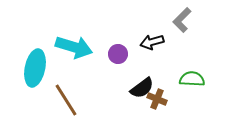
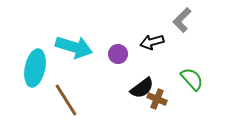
green semicircle: rotated 45 degrees clockwise
